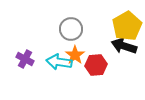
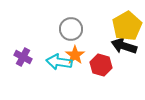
purple cross: moved 2 px left, 2 px up
red hexagon: moved 5 px right; rotated 20 degrees clockwise
